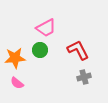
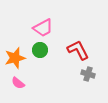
pink trapezoid: moved 3 px left
orange star: rotated 10 degrees counterclockwise
gray cross: moved 4 px right, 3 px up; rotated 32 degrees clockwise
pink semicircle: moved 1 px right
